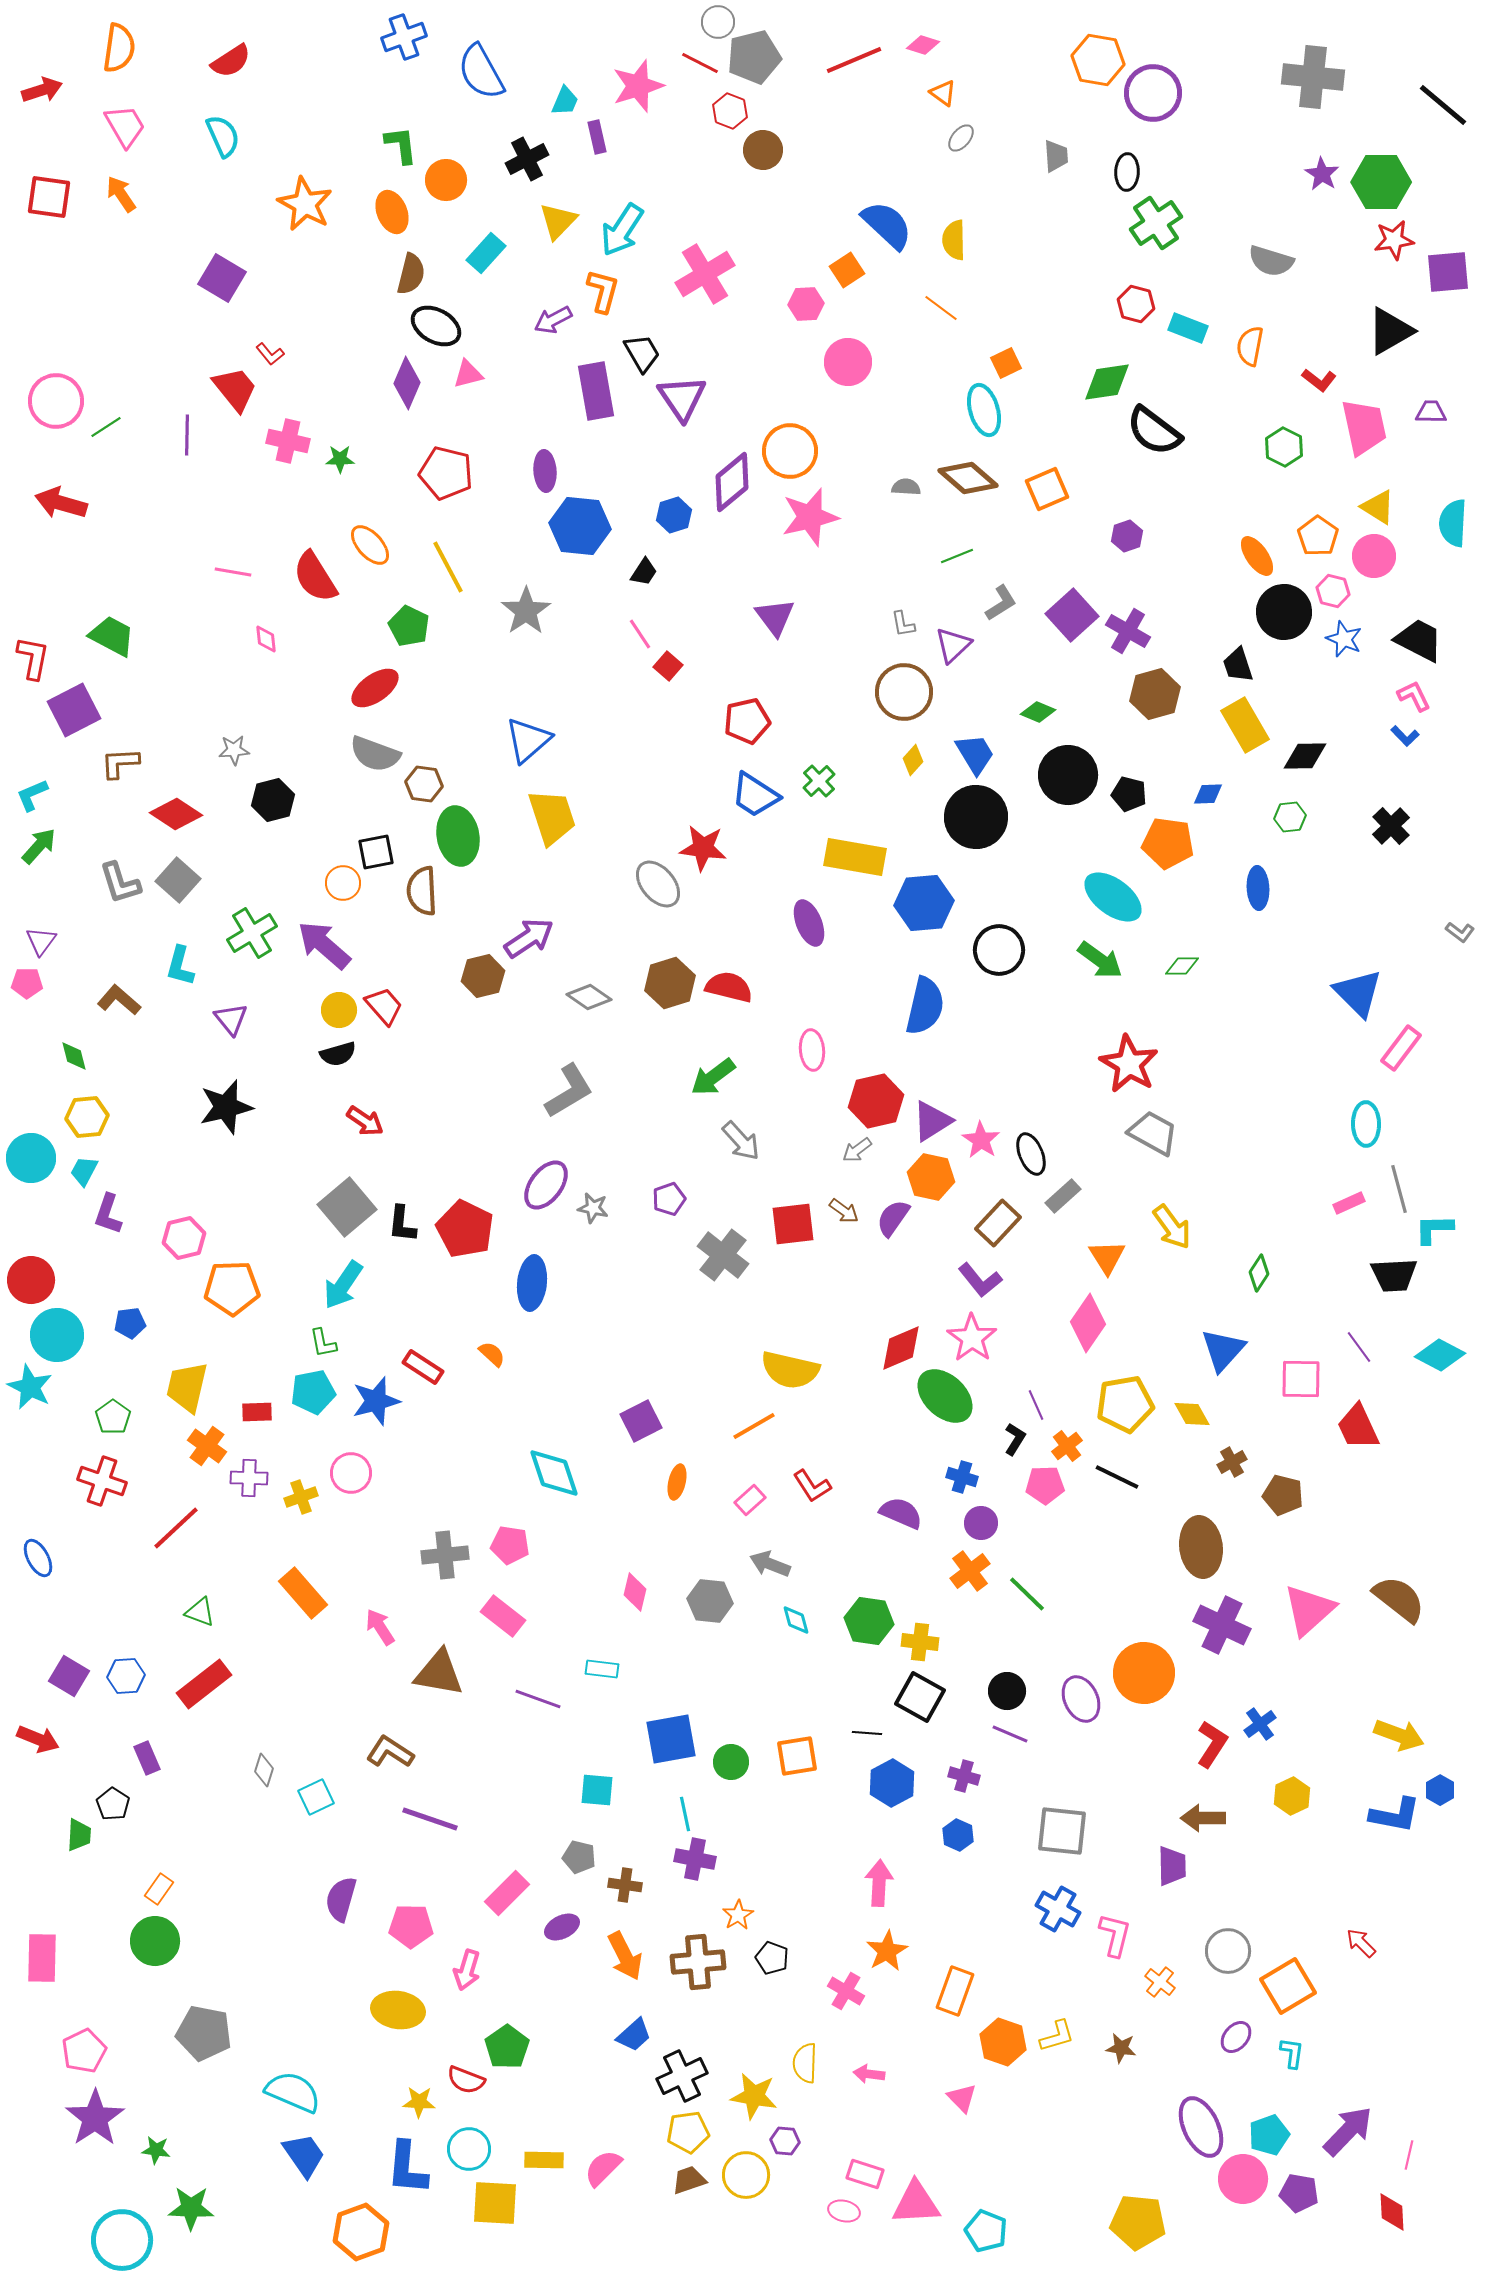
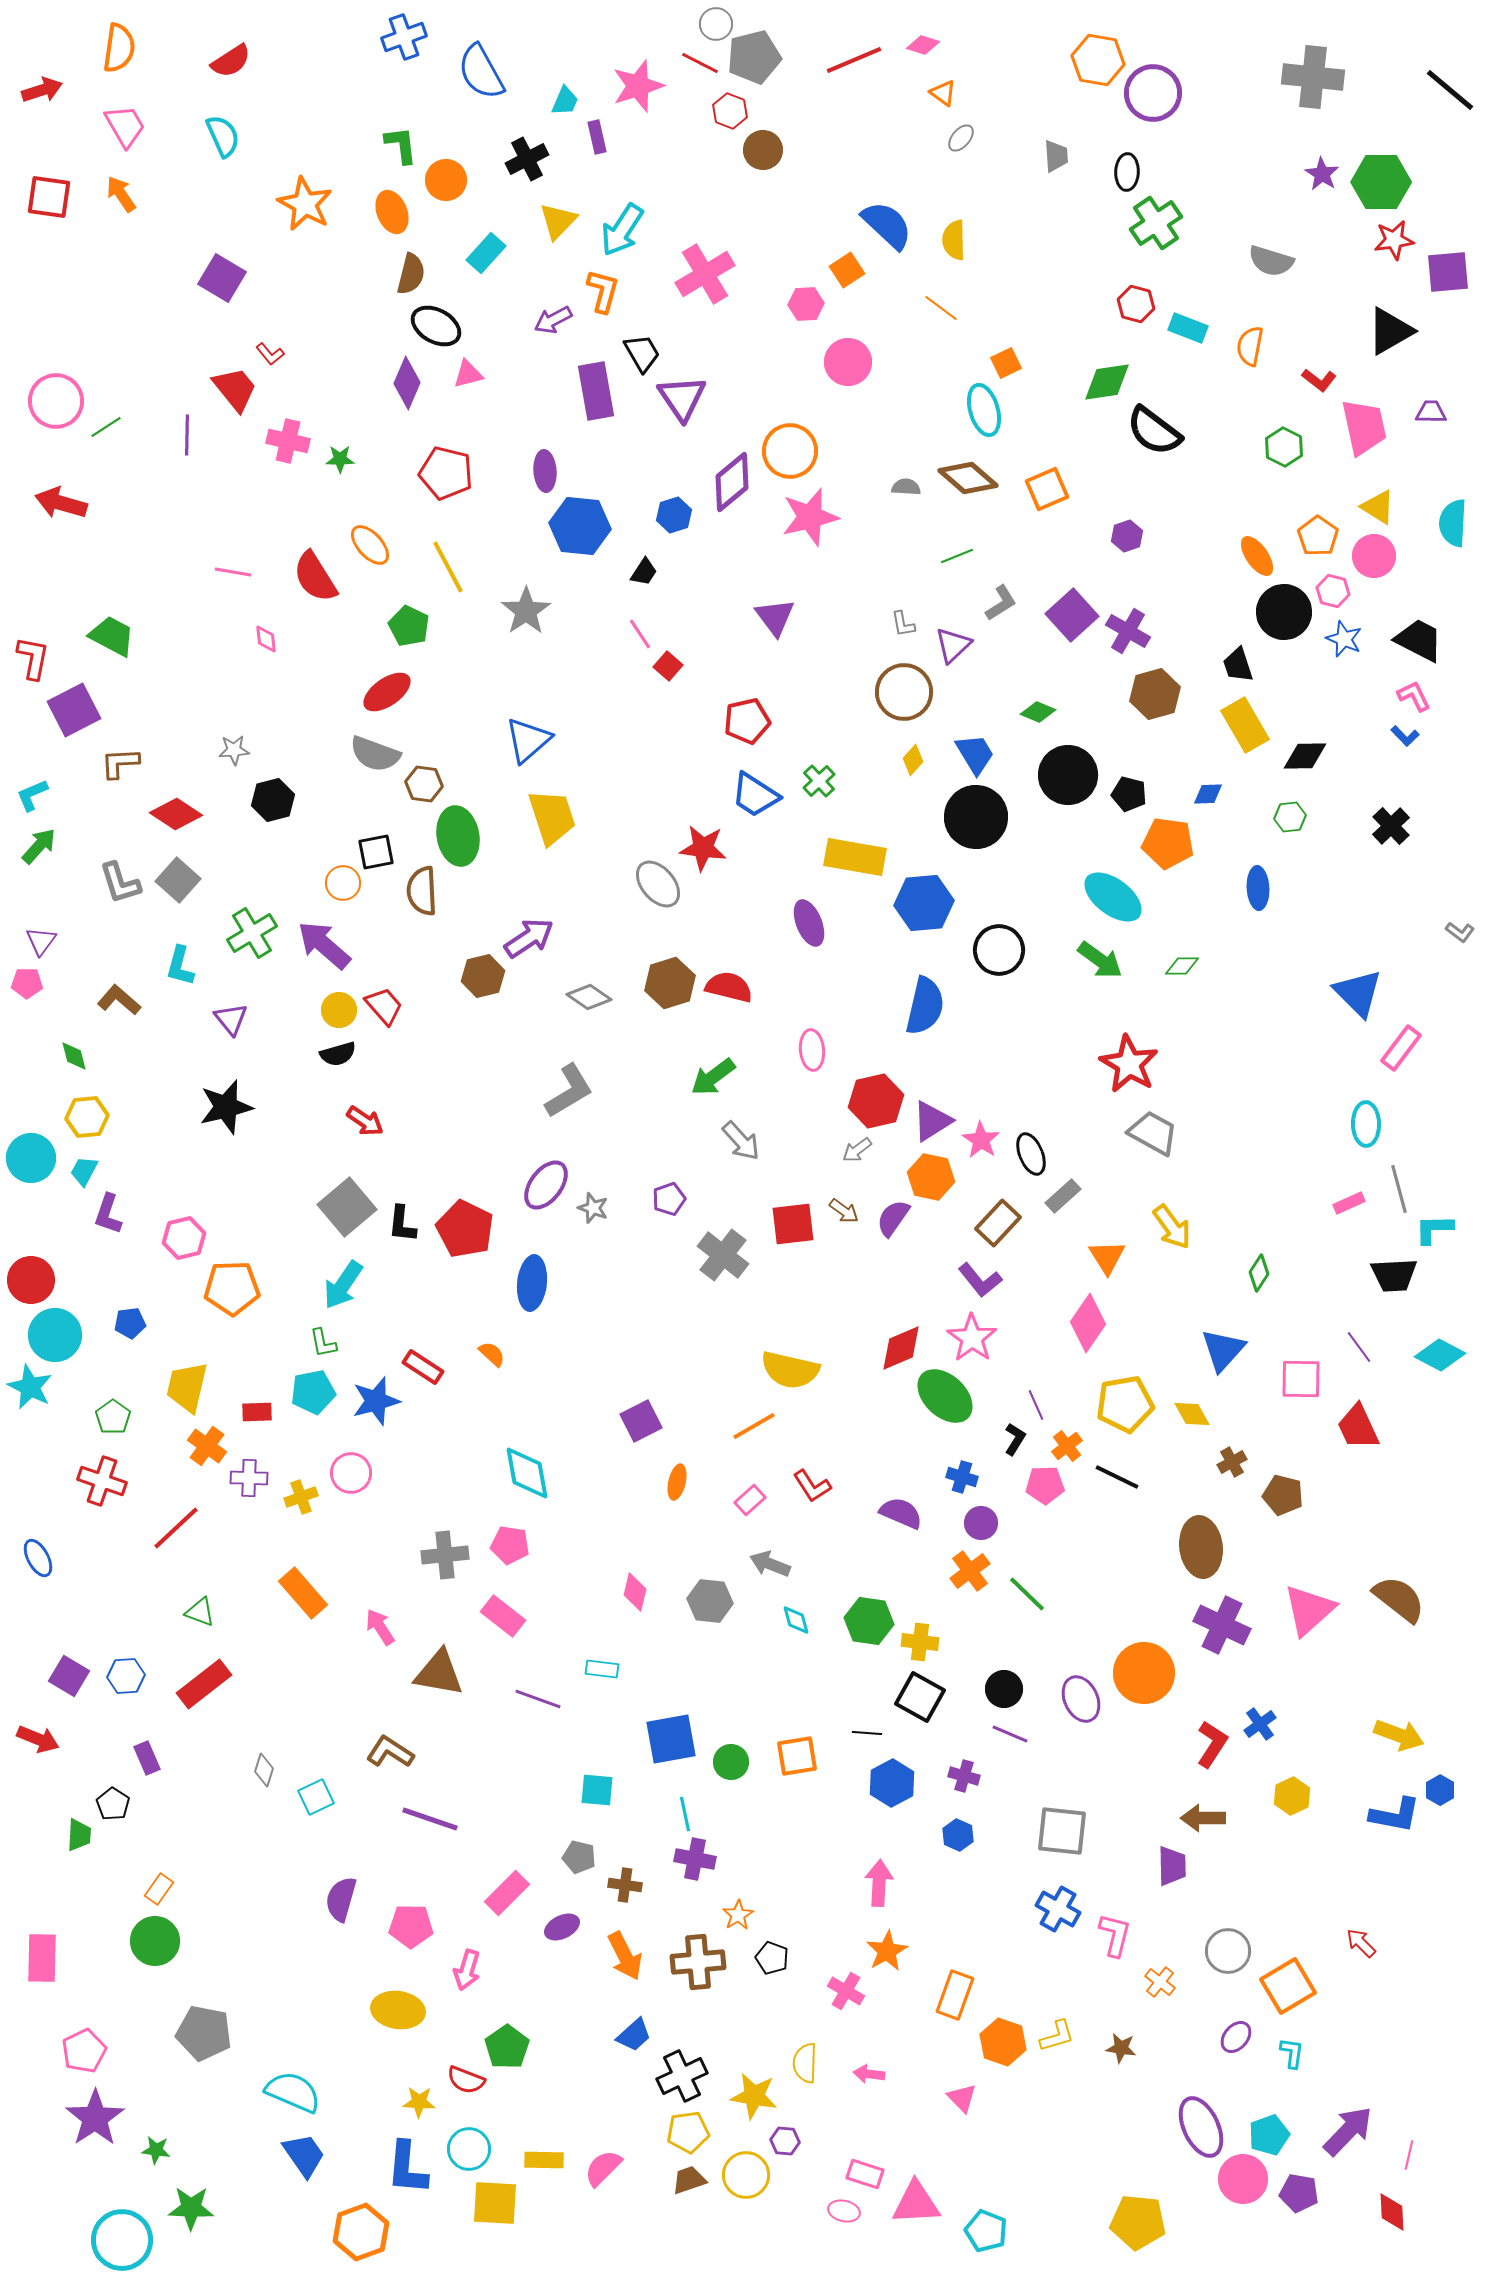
gray circle at (718, 22): moved 2 px left, 2 px down
black line at (1443, 105): moved 7 px right, 15 px up
red ellipse at (375, 688): moved 12 px right, 4 px down
gray star at (593, 1208): rotated 8 degrees clockwise
cyan circle at (57, 1335): moved 2 px left
cyan diamond at (554, 1473): moved 27 px left; rotated 8 degrees clockwise
black circle at (1007, 1691): moved 3 px left, 2 px up
orange rectangle at (955, 1991): moved 4 px down
